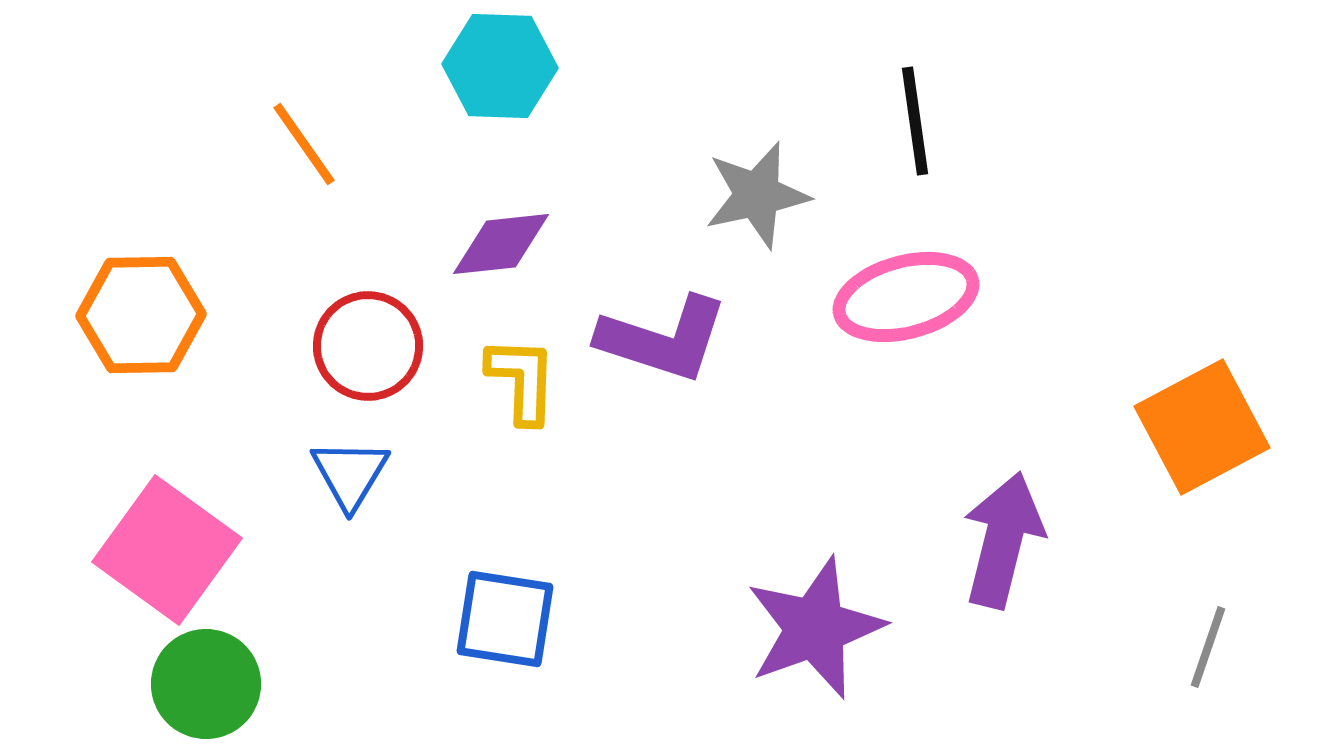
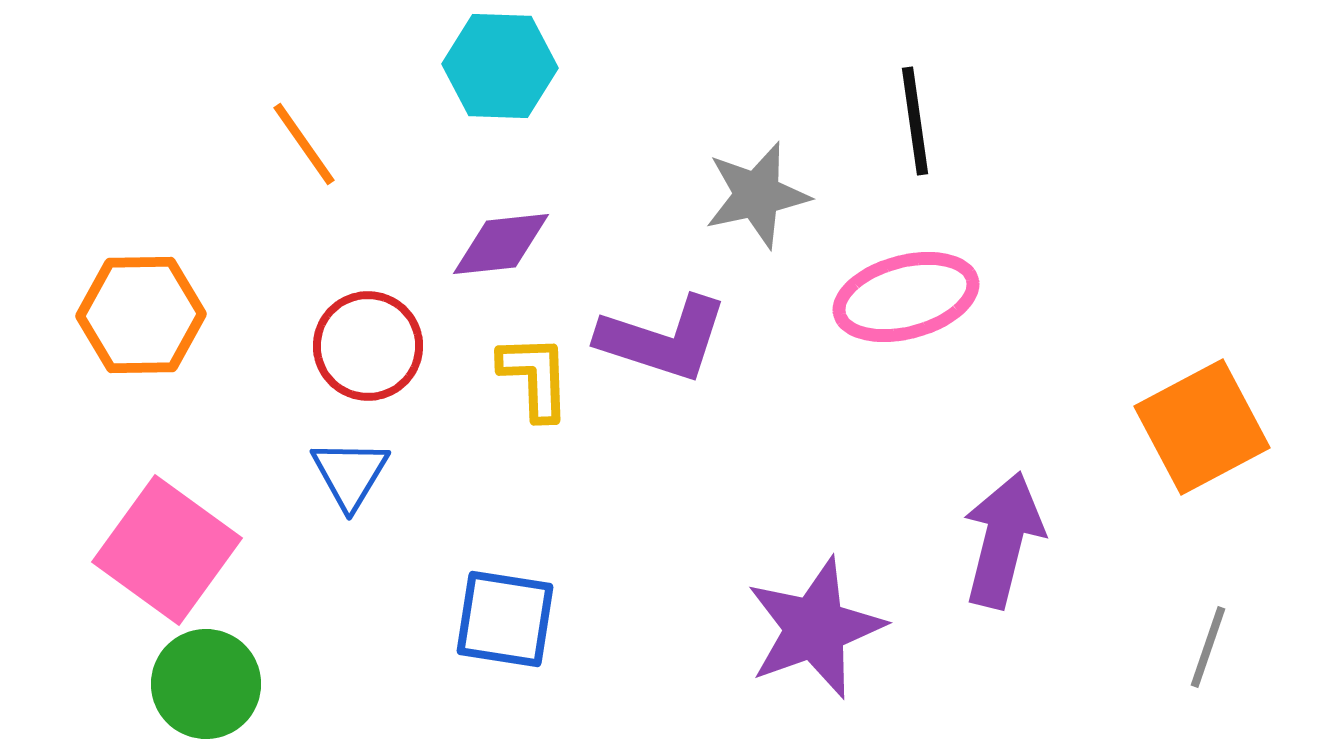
yellow L-shape: moved 13 px right, 3 px up; rotated 4 degrees counterclockwise
